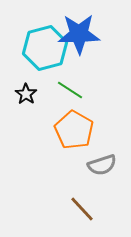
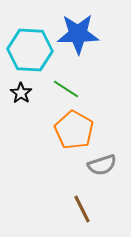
blue star: moved 1 px left
cyan hexagon: moved 15 px left, 2 px down; rotated 18 degrees clockwise
green line: moved 4 px left, 1 px up
black star: moved 5 px left, 1 px up
brown line: rotated 16 degrees clockwise
